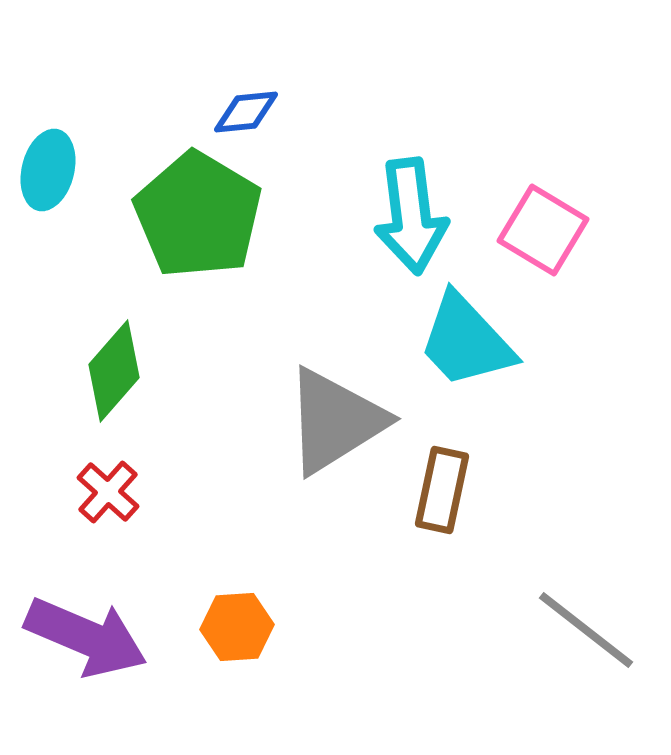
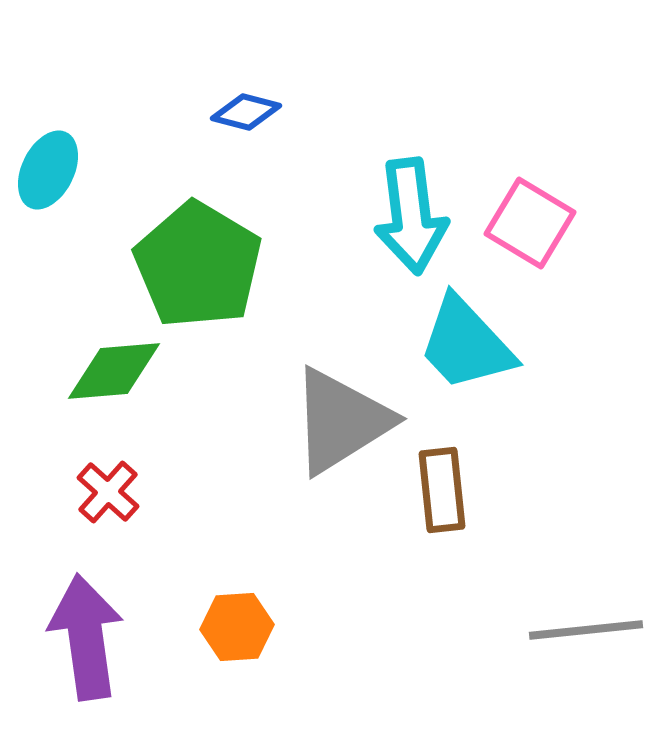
blue diamond: rotated 20 degrees clockwise
cyan ellipse: rotated 12 degrees clockwise
green pentagon: moved 50 px down
pink square: moved 13 px left, 7 px up
cyan trapezoid: moved 3 px down
green diamond: rotated 44 degrees clockwise
gray triangle: moved 6 px right
brown rectangle: rotated 18 degrees counterclockwise
gray line: rotated 44 degrees counterclockwise
purple arrow: rotated 121 degrees counterclockwise
